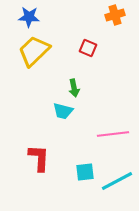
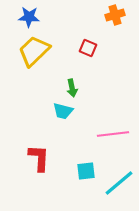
green arrow: moved 2 px left
cyan square: moved 1 px right, 1 px up
cyan line: moved 2 px right, 2 px down; rotated 12 degrees counterclockwise
